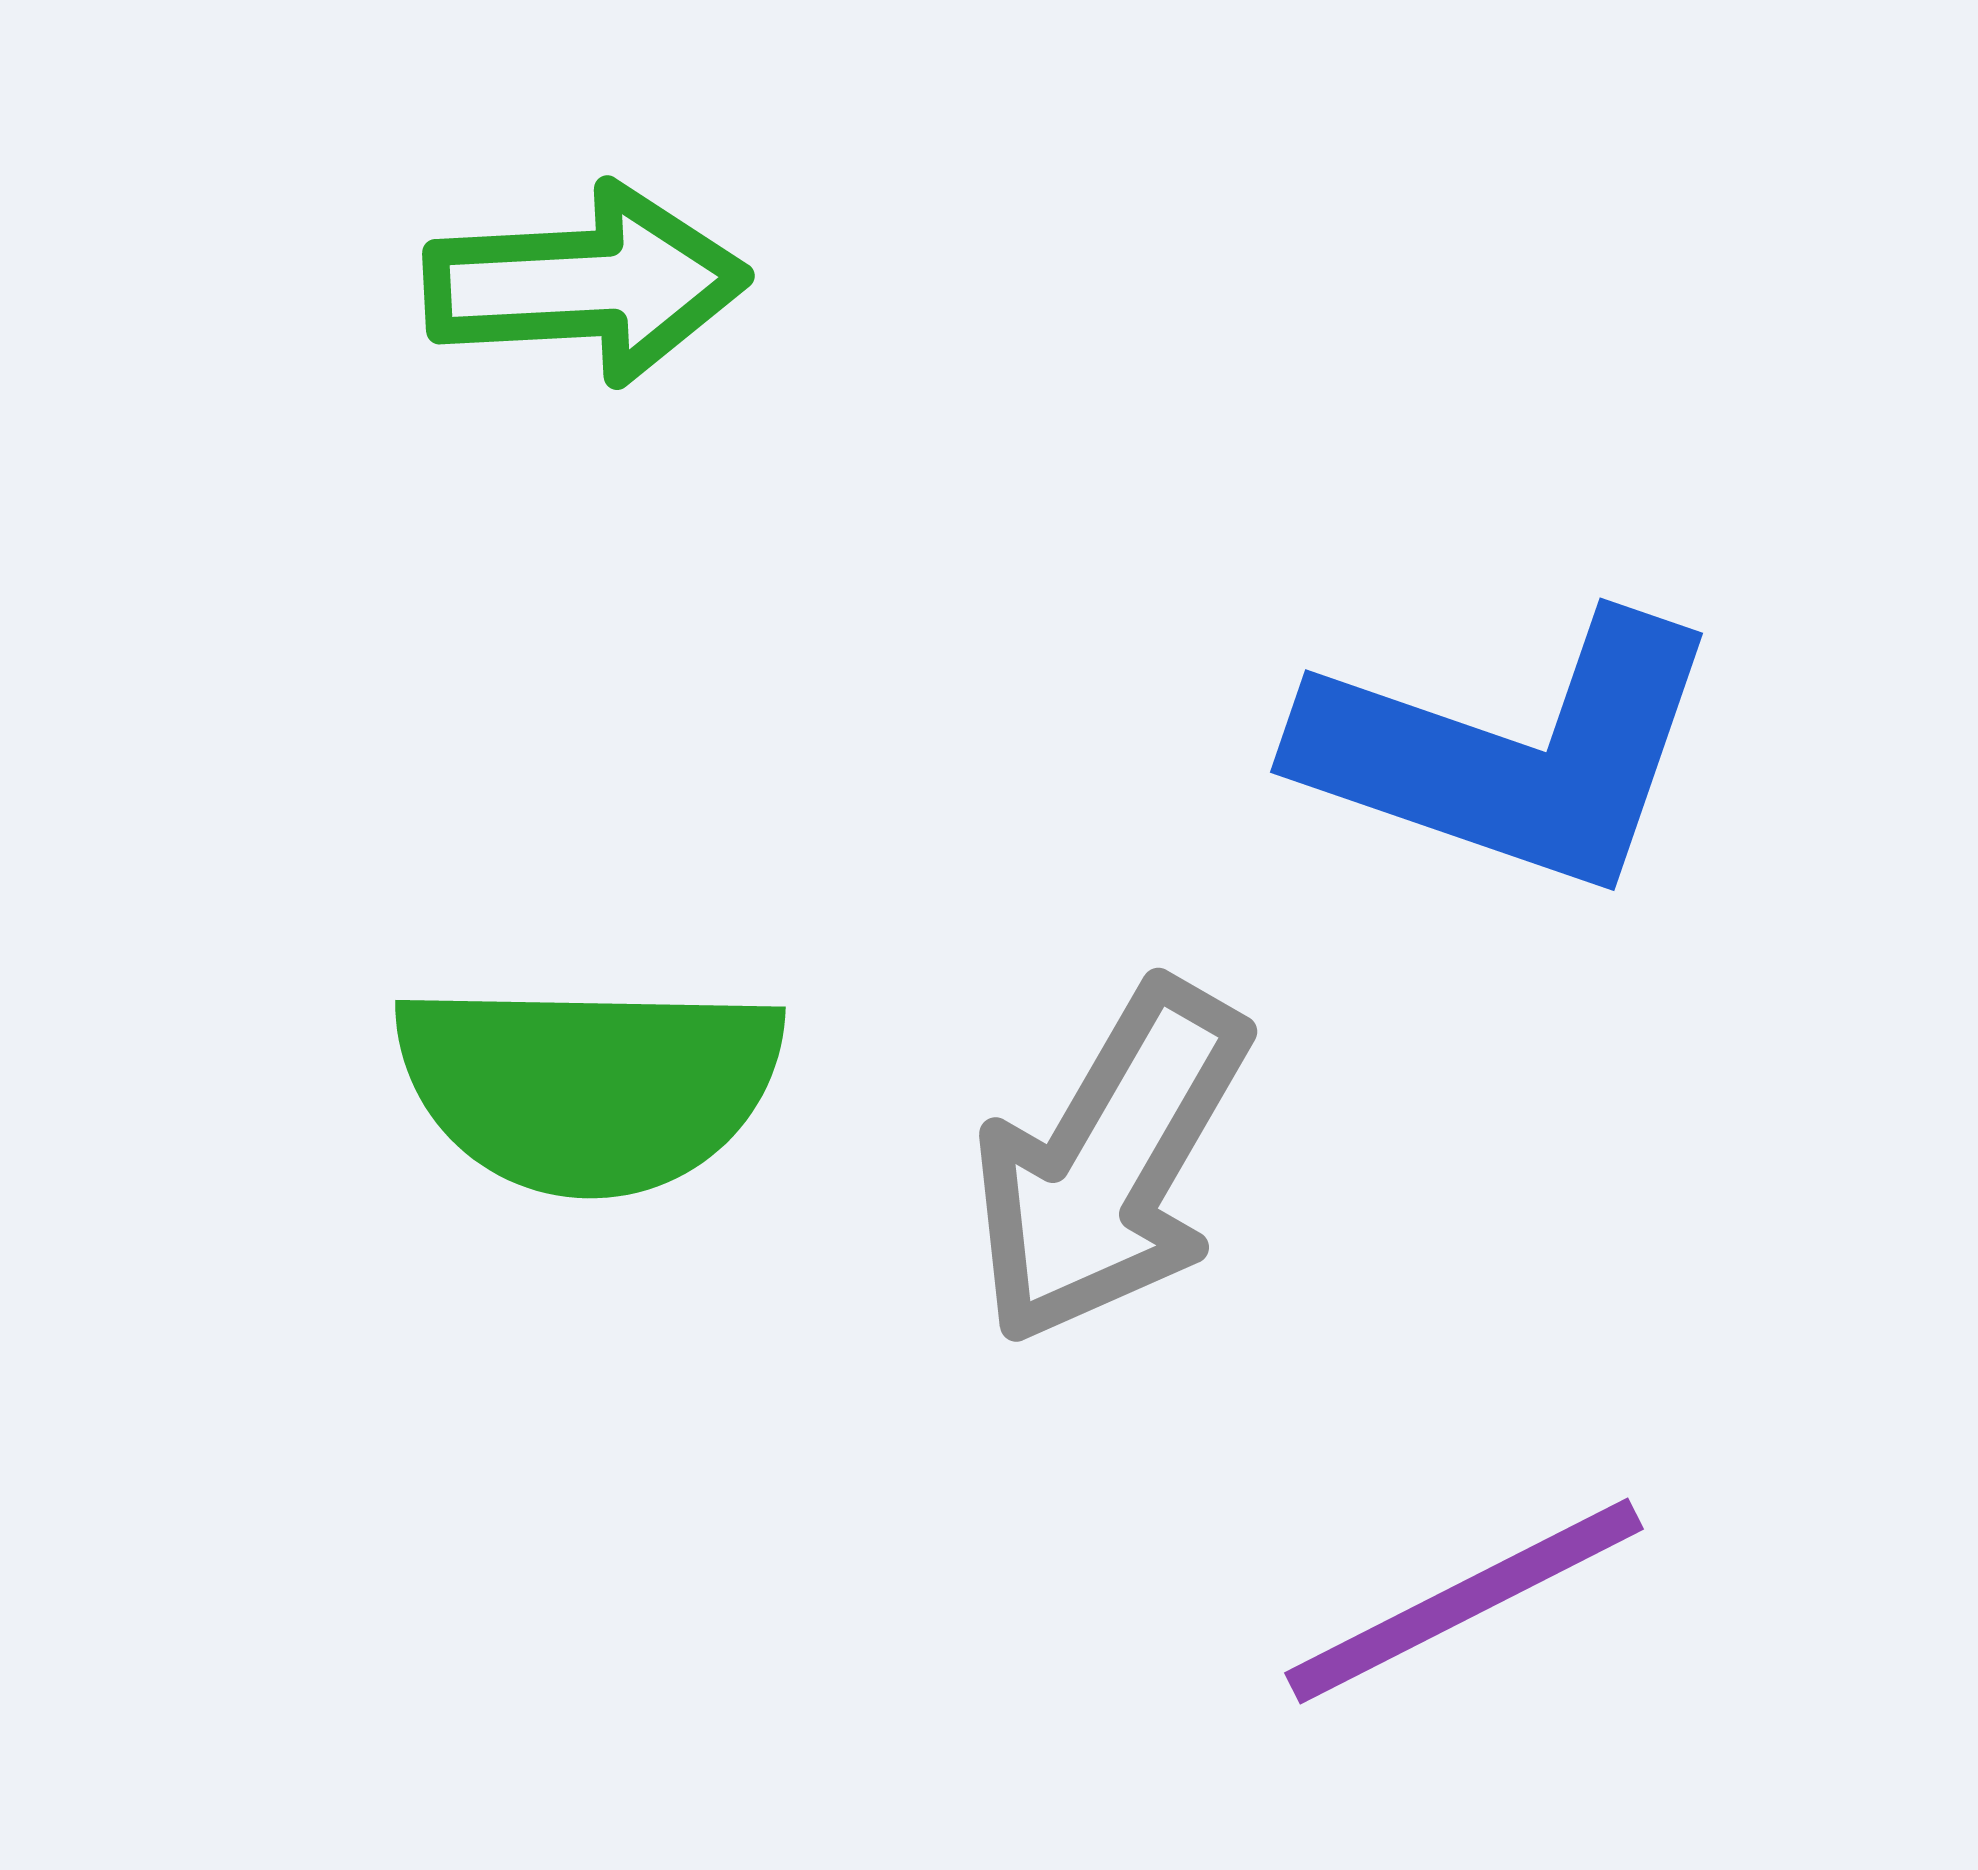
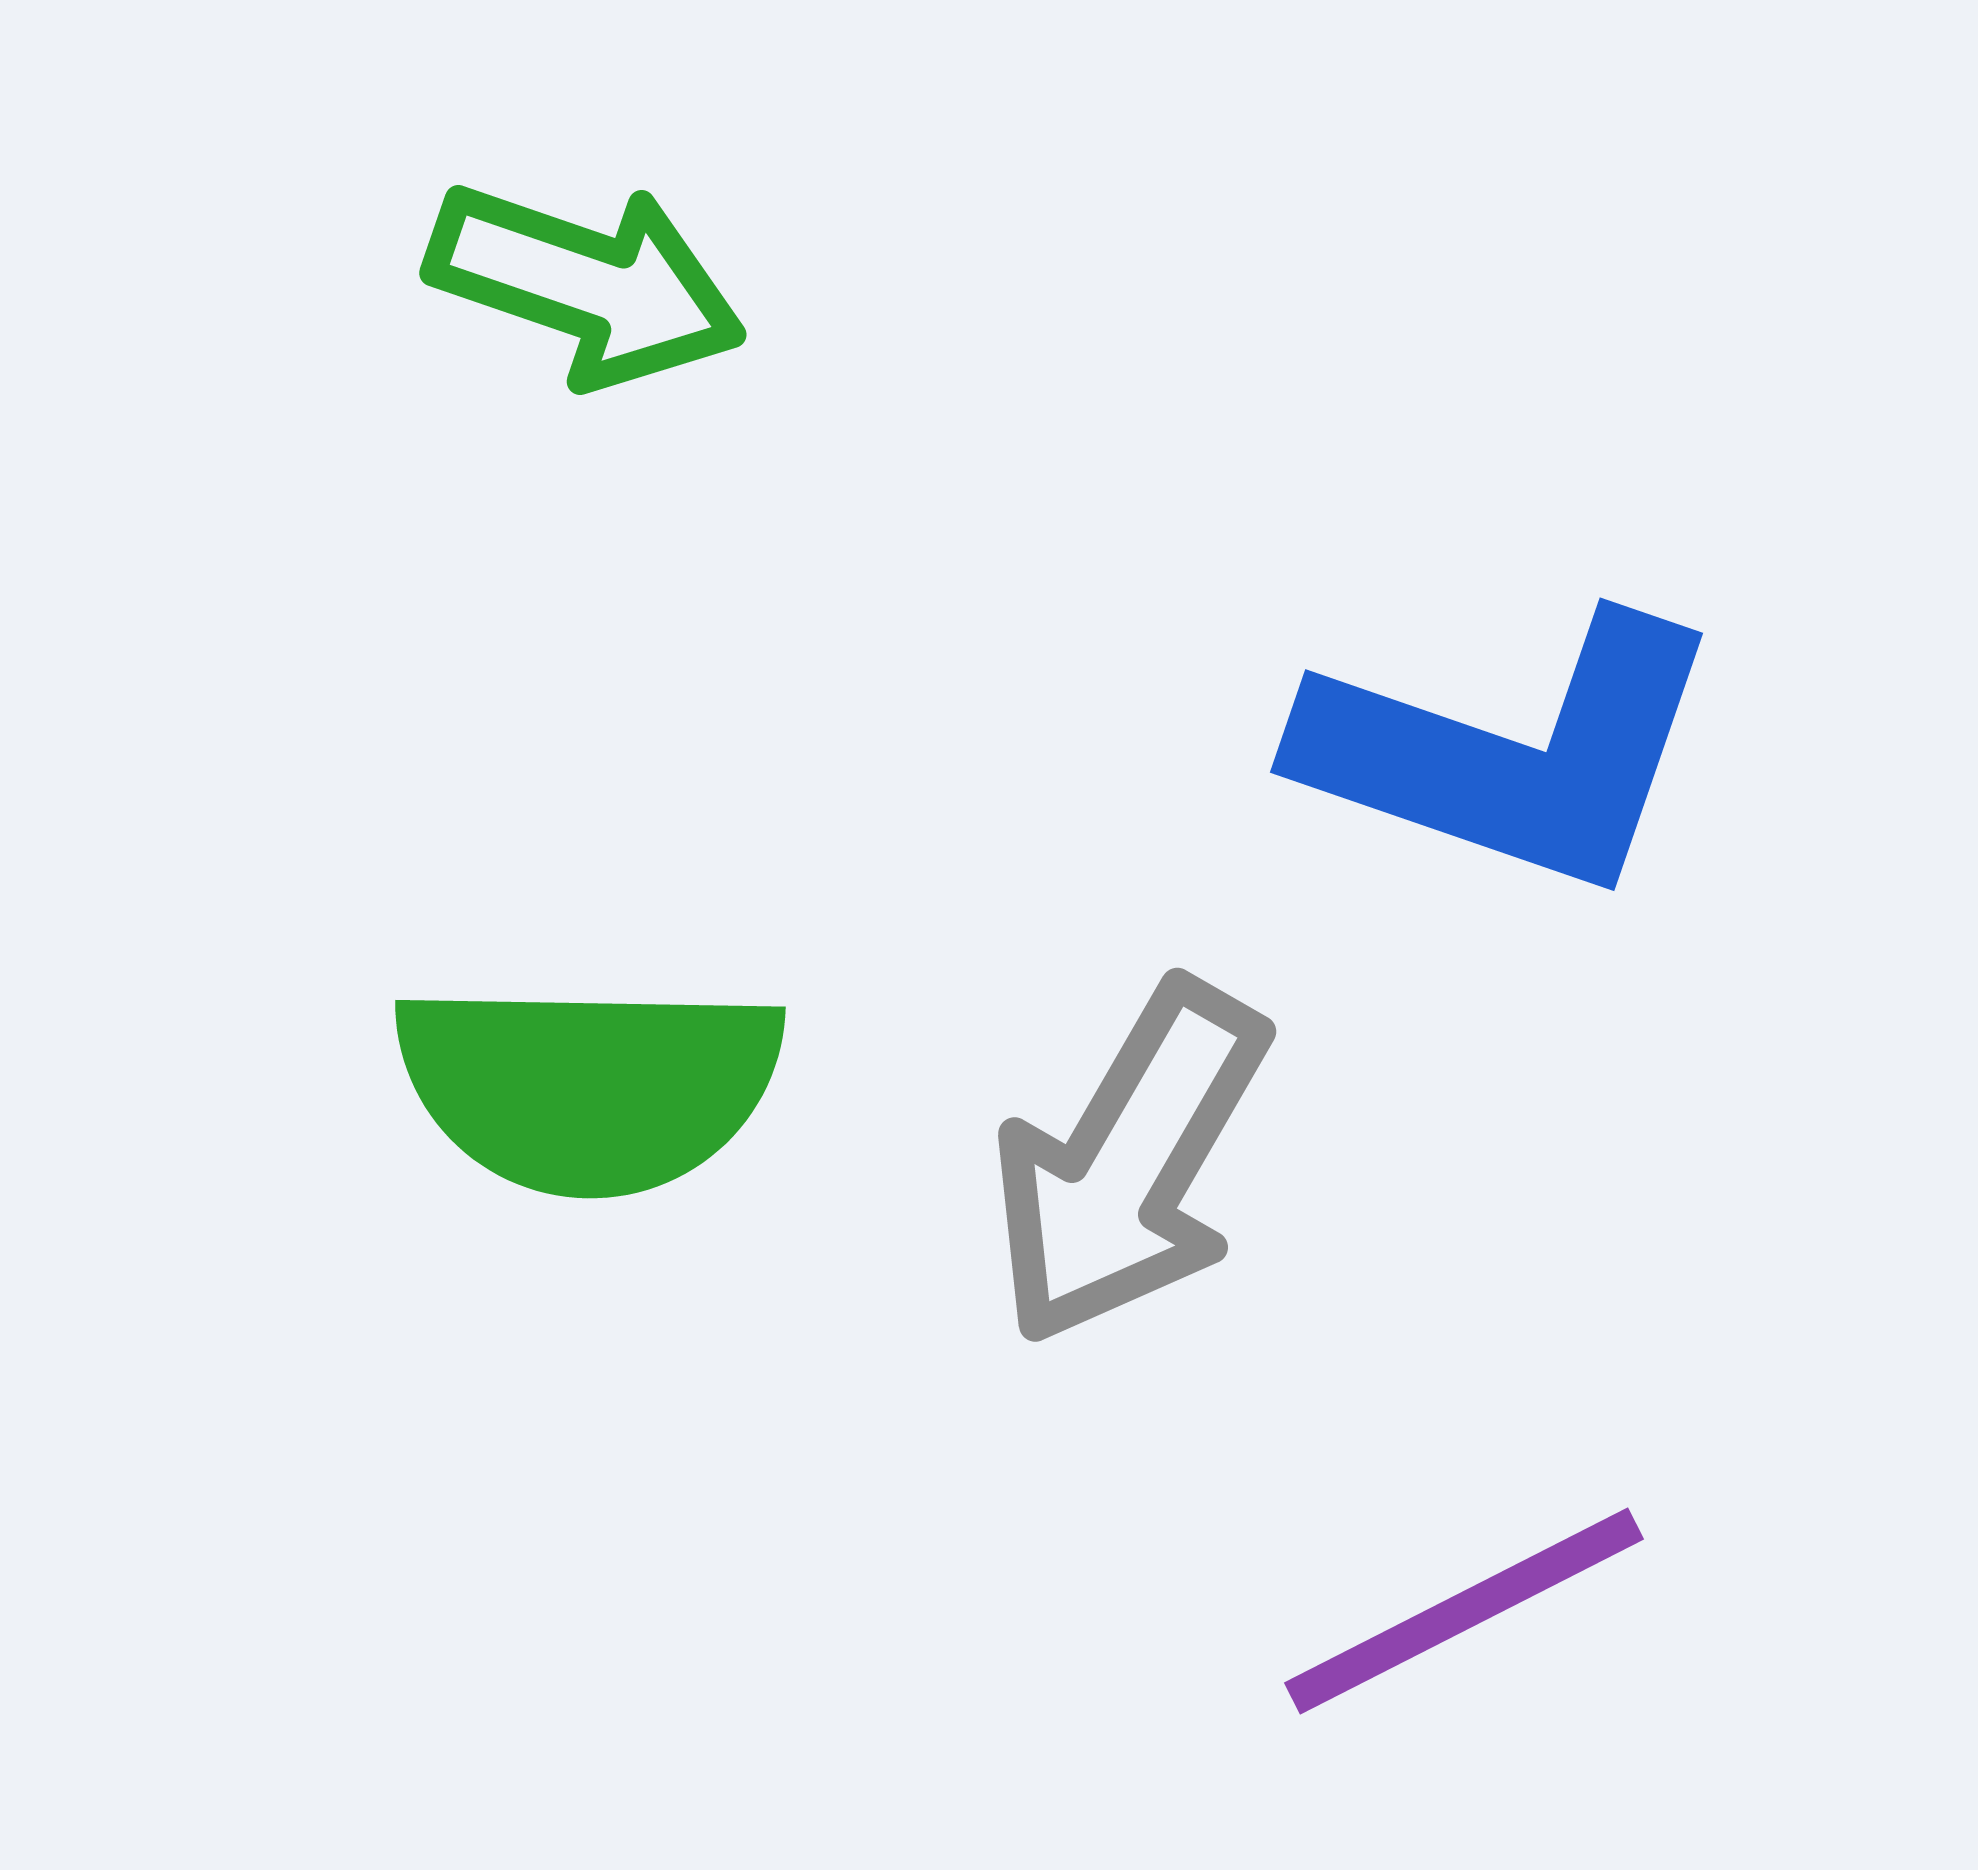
green arrow: rotated 22 degrees clockwise
gray arrow: moved 19 px right
purple line: moved 10 px down
